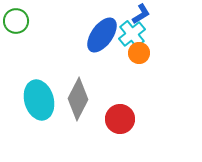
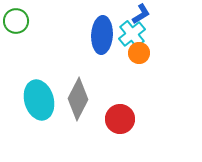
blue ellipse: rotated 33 degrees counterclockwise
